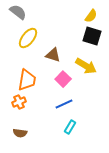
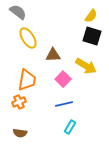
yellow ellipse: rotated 70 degrees counterclockwise
brown triangle: rotated 21 degrees counterclockwise
blue line: rotated 12 degrees clockwise
